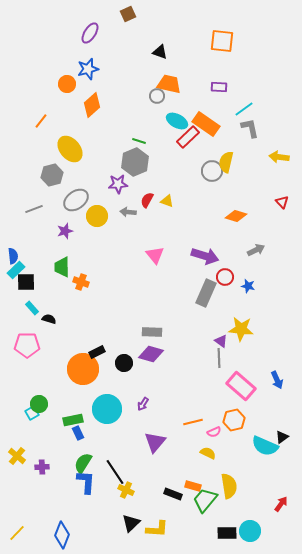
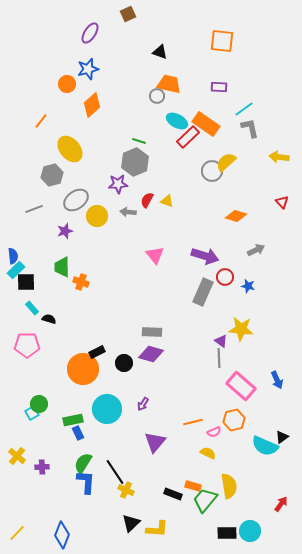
yellow semicircle at (226, 162): rotated 35 degrees clockwise
gray rectangle at (206, 293): moved 3 px left, 1 px up
